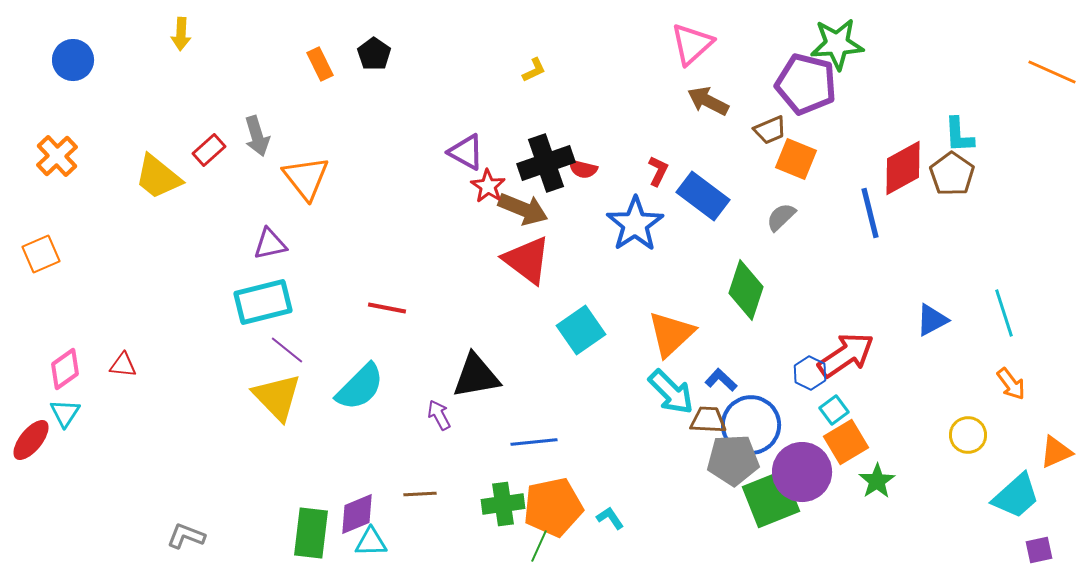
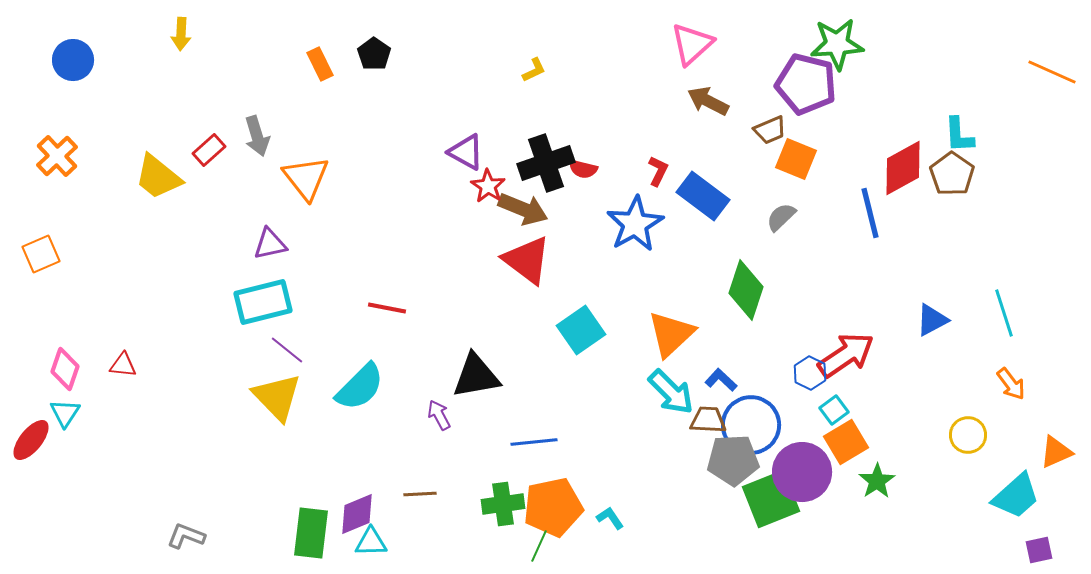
blue star at (635, 224): rotated 4 degrees clockwise
pink diamond at (65, 369): rotated 36 degrees counterclockwise
